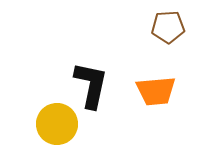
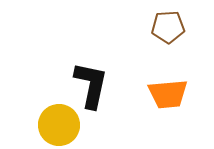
orange trapezoid: moved 12 px right, 3 px down
yellow circle: moved 2 px right, 1 px down
